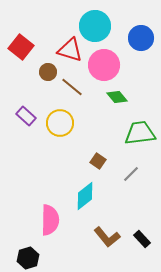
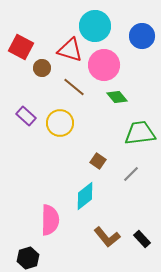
blue circle: moved 1 px right, 2 px up
red square: rotated 10 degrees counterclockwise
brown circle: moved 6 px left, 4 px up
brown line: moved 2 px right
